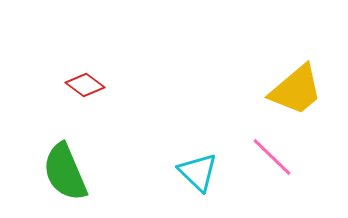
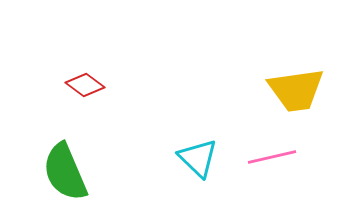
yellow trapezoid: rotated 32 degrees clockwise
pink line: rotated 57 degrees counterclockwise
cyan triangle: moved 14 px up
